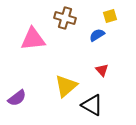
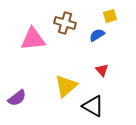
brown cross: moved 5 px down
black triangle: moved 1 px right, 1 px down
